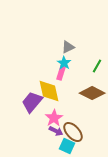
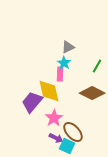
pink rectangle: moved 1 px left, 1 px down; rotated 16 degrees counterclockwise
purple arrow: moved 7 px down
